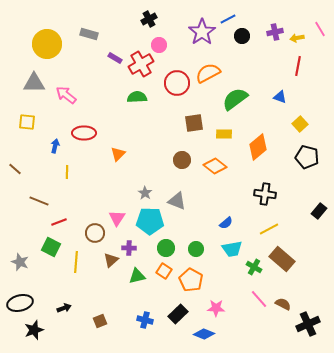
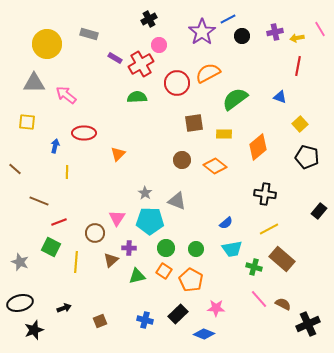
green cross at (254, 267): rotated 14 degrees counterclockwise
